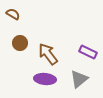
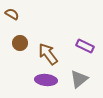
brown semicircle: moved 1 px left
purple rectangle: moved 3 px left, 6 px up
purple ellipse: moved 1 px right, 1 px down
